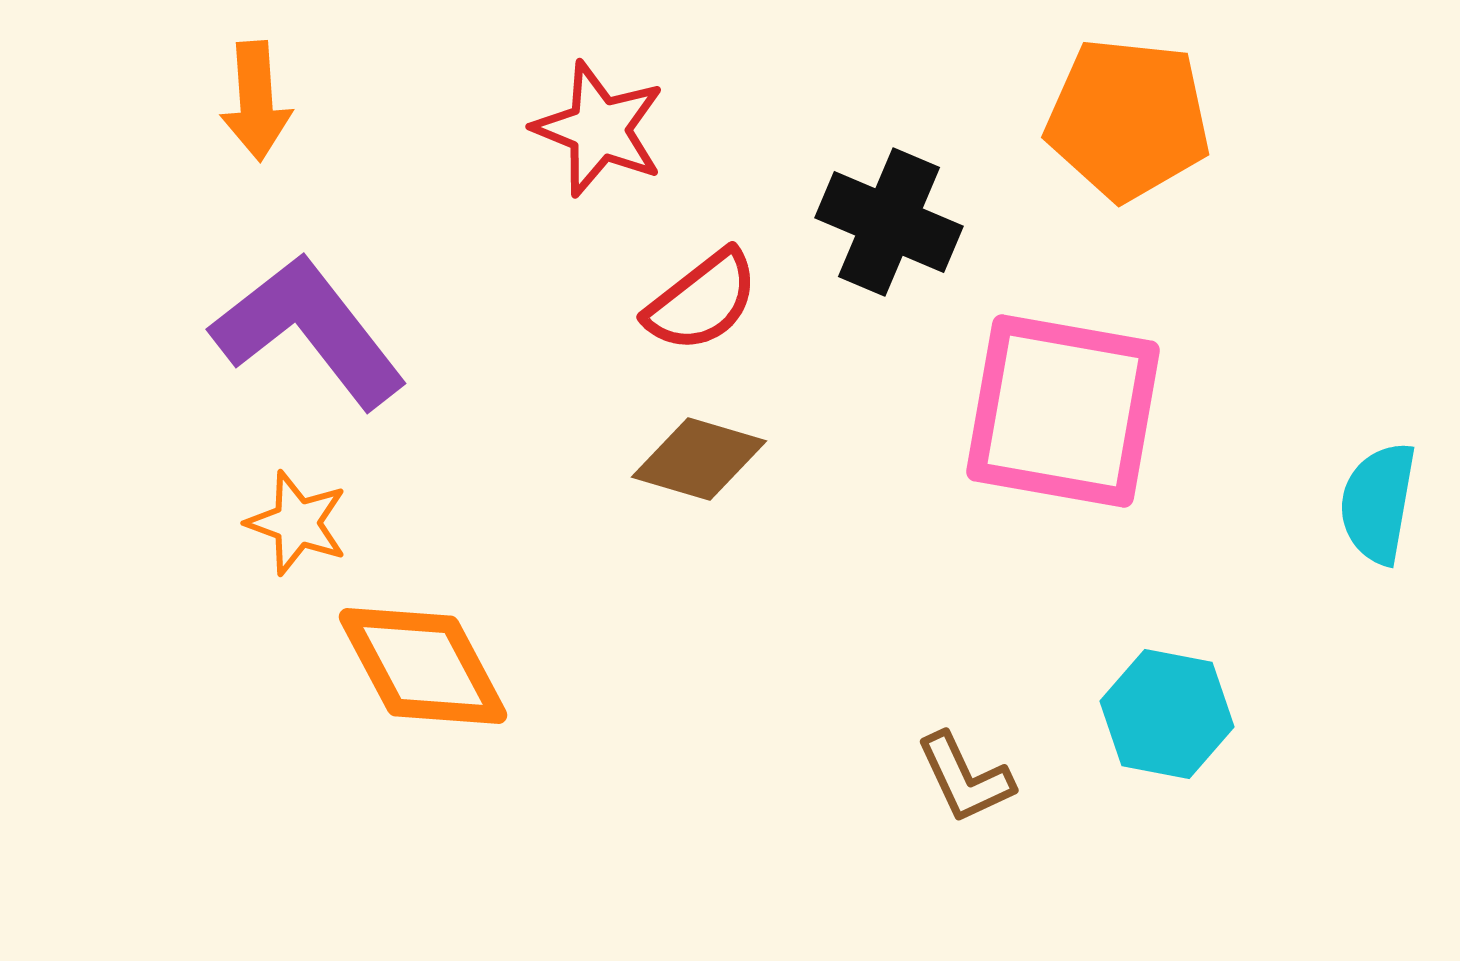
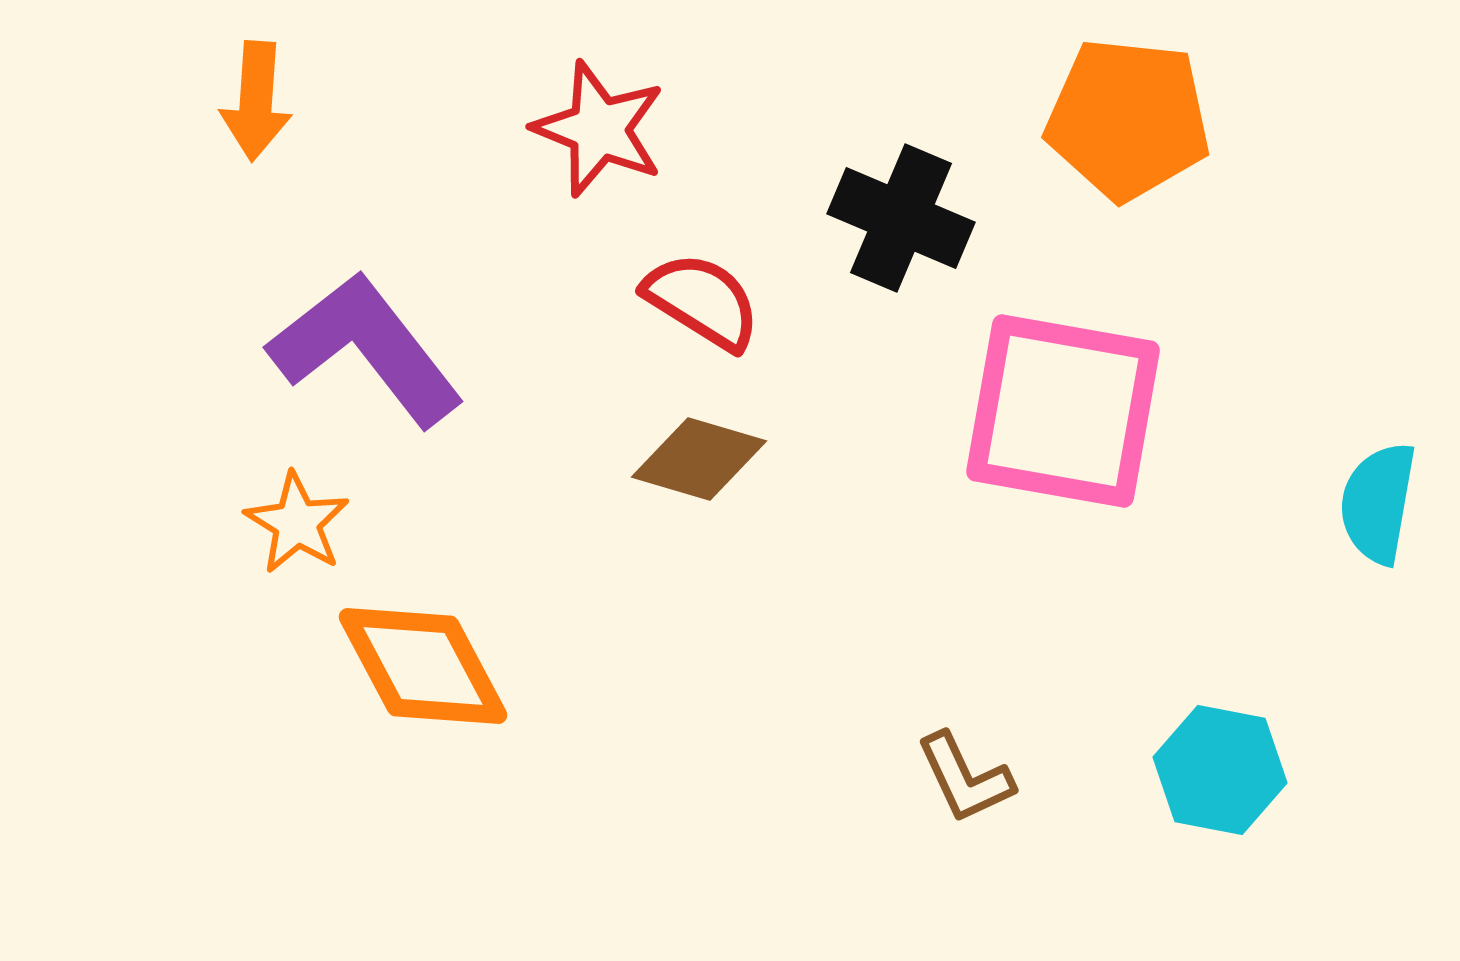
orange arrow: rotated 8 degrees clockwise
black cross: moved 12 px right, 4 px up
red semicircle: rotated 110 degrees counterclockwise
purple L-shape: moved 57 px right, 18 px down
orange star: rotated 12 degrees clockwise
cyan hexagon: moved 53 px right, 56 px down
